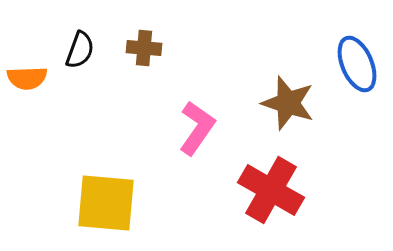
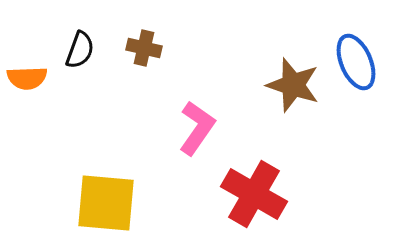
brown cross: rotated 8 degrees clockwise
blue ellipse: moved 1 px left, 2 px up
brown star: moved 5 px right, 18 px up
red cross: moved 17 px left, 4 px down
